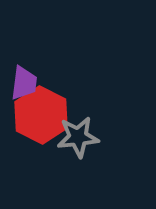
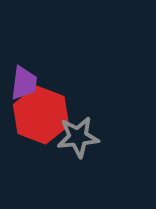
red hexagon: rotated 6 degrees counterclockwise
